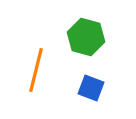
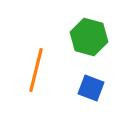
green hexagon: moved 3 px right
